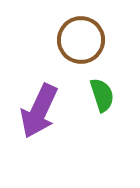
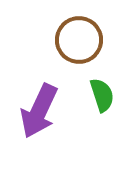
brown circle: moved 2 px left
